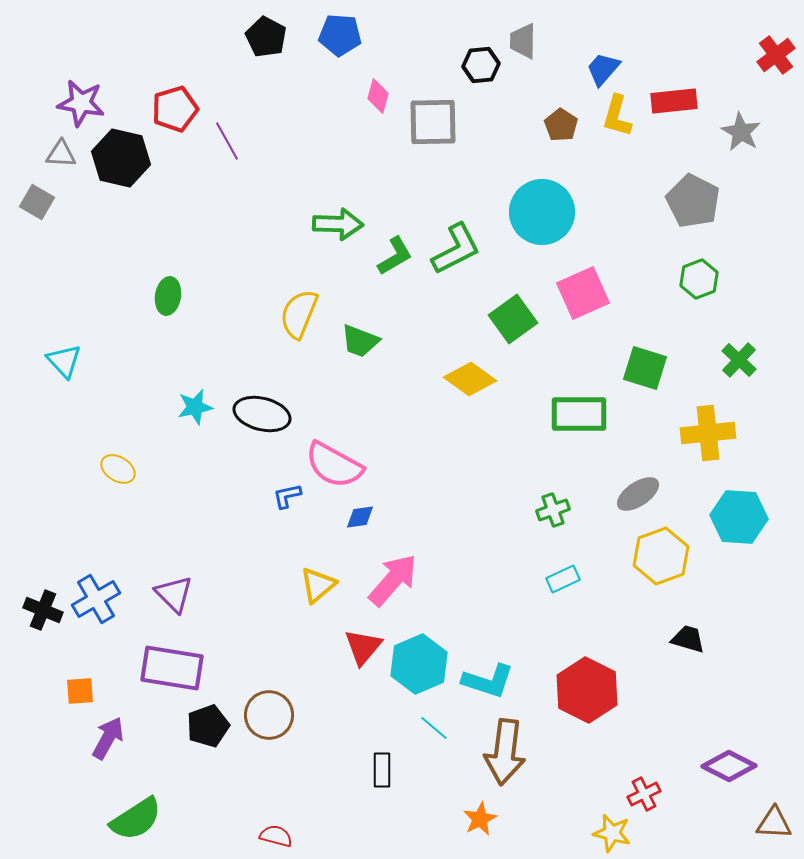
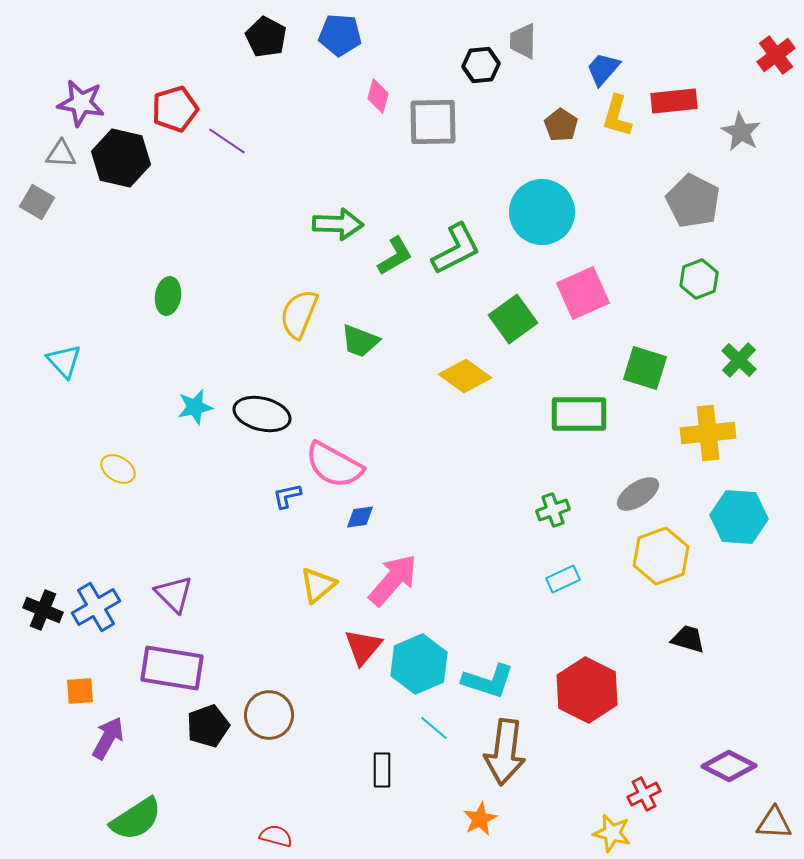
purple line at (227, 141): rotated 27 degrees counterclockwise
yellow diamond at (470, 379): moved 5 px left, 3 px up
blue cross at (96, 599): moved 8 px down
